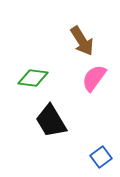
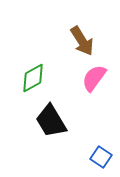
green diamond: rotated 36 degrees counterclockwise
blue square: rotated 20 degrees counterclockwise
